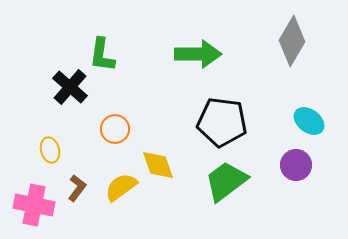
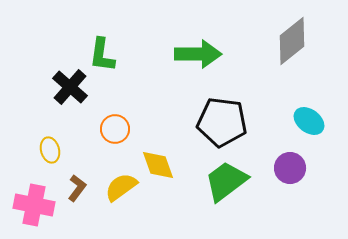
gray diamond: rotated 21 degrees clockwise
purple circle: moved 6 px left, 3 px down
